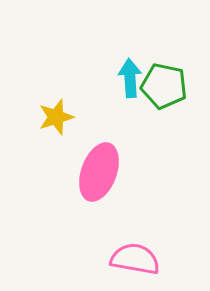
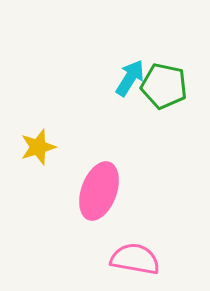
cyan arrow: rotated 36 degrees clockwise
yellow star: moved 18 px left, 30 px down
pink ellipse: moved 19 px down
